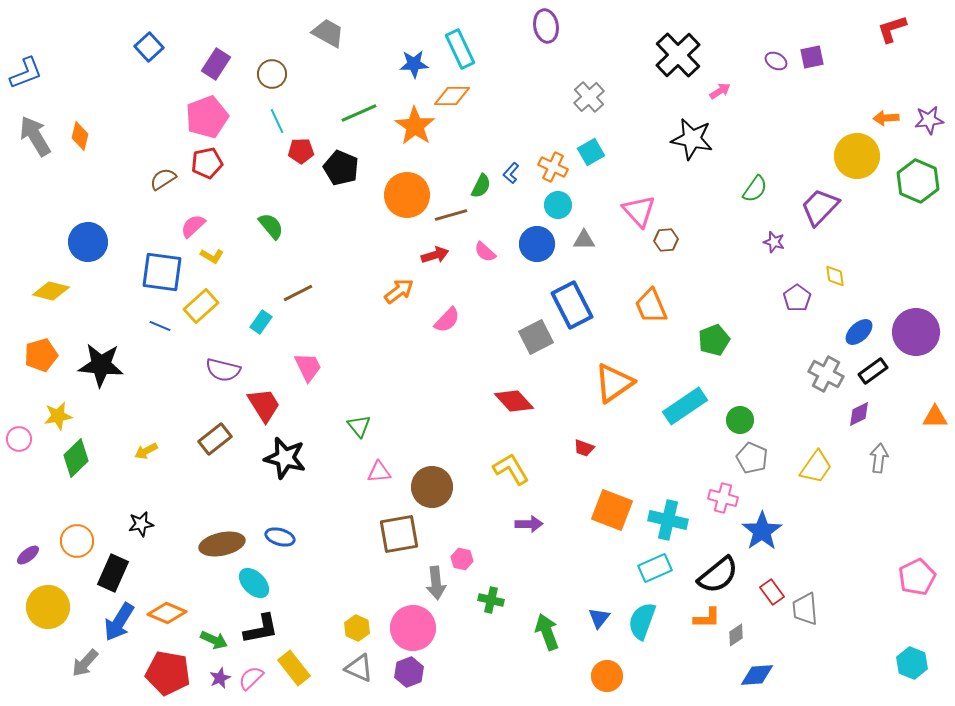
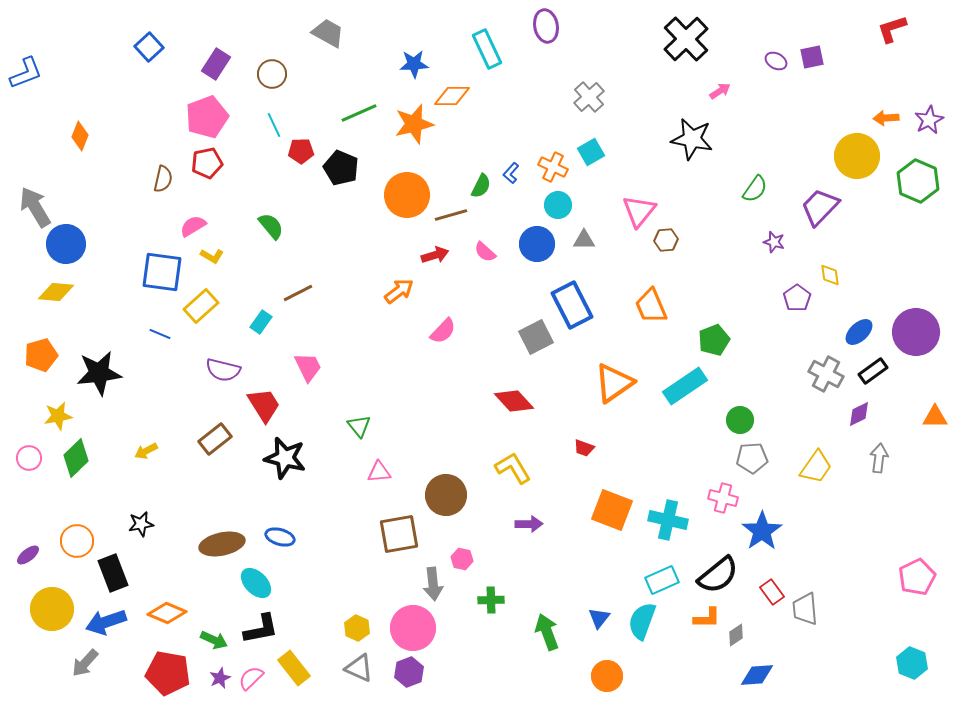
cyan rectangle at (460, 49): moved 27 px right
black cross at (678, 55): moved 8 px right, 16 px up
purple star at (929, 120): rotated 20 degrees counterclockwise
cyan line at (277, 121): moved 3 px left, 4 px down
orange star at (415, 126): moved 1 px left, 2 px up; rotated 24 degrees clockwise
gray arrow at (35, 136): moved 71 px down
orange diamond at (80, 136): rotated 8 degrees clockwise
brown semicircle at (163, 179): rotated 136 degrees clockwise
pink triangle at (639, 211): rotated 21 degrees clockwise
pink semicircle at (193, 226): rotated 12 degrees clockwise
blue circle at (88, 242): moved 22 px left, 2 px down
yellow diamond at (835, 276): moved 5 px left, 1 px up
yellow diamond at (51, 291): moved 5 px right, 1 px down; rotated 9 degrees counterclockwise
pink semicircle at (447, 320): moved 4 px left, 11 px down
blue line at (160, 326): moved 8 px down
black star at (101, 365): moved 2 px left, 8 px down; rotated 12 degrees counterclockwise
cyan rectangle at (685, 406): moved 20 px up
pink circle at (19, 439): moved 10 px right, 19 px down
gray pentagon at (752, 458): rotated 28 degrees counterclockwise
yellow L-shape at (511, 469): moved 2 px right, 1 px up
brown circle at (432, 487): moved 14 px right, 8 px down
cyan rectangle at (655, 568): moved 7 px right, 12 px down
black rectangle at (113, 573): rotated 45 degrees counterclockwise
cyan ellipse at (254, 583): moved 2 px right
gray arrow at (436, 583): moved 3 px left, 1 px down
green cross at (491, 600): rotated 15 degrees counterclockwise
yellow circle at (48, 607): moved 4 px right, 2 px down
blue arrow at (119, 622): moved 13 px left; rotated 39 degrees clockwise
